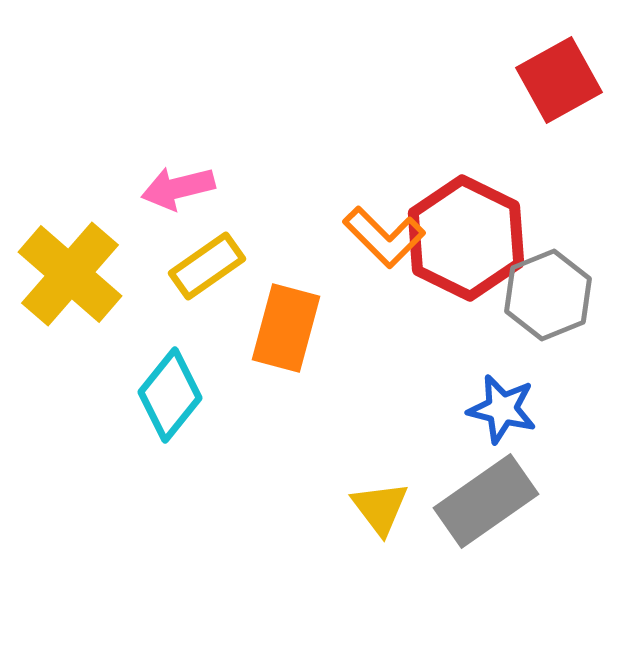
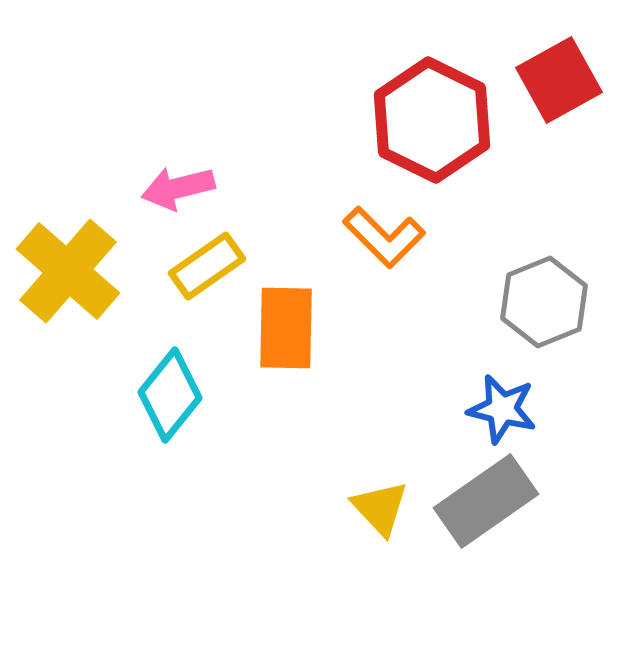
red hexagon: moved 34 px left, 118 px up
yellow cross: moved 2 px left, 3 px up
gray hexagon: moved 4 px left, 7 px down
orange rectangle: rotated 14 degrees counterclockwise
yellow triangle: rotated 6 degrees counterclockwise
